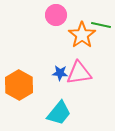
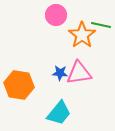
orange hexagon: rotated 20 degrees counterclockwise
